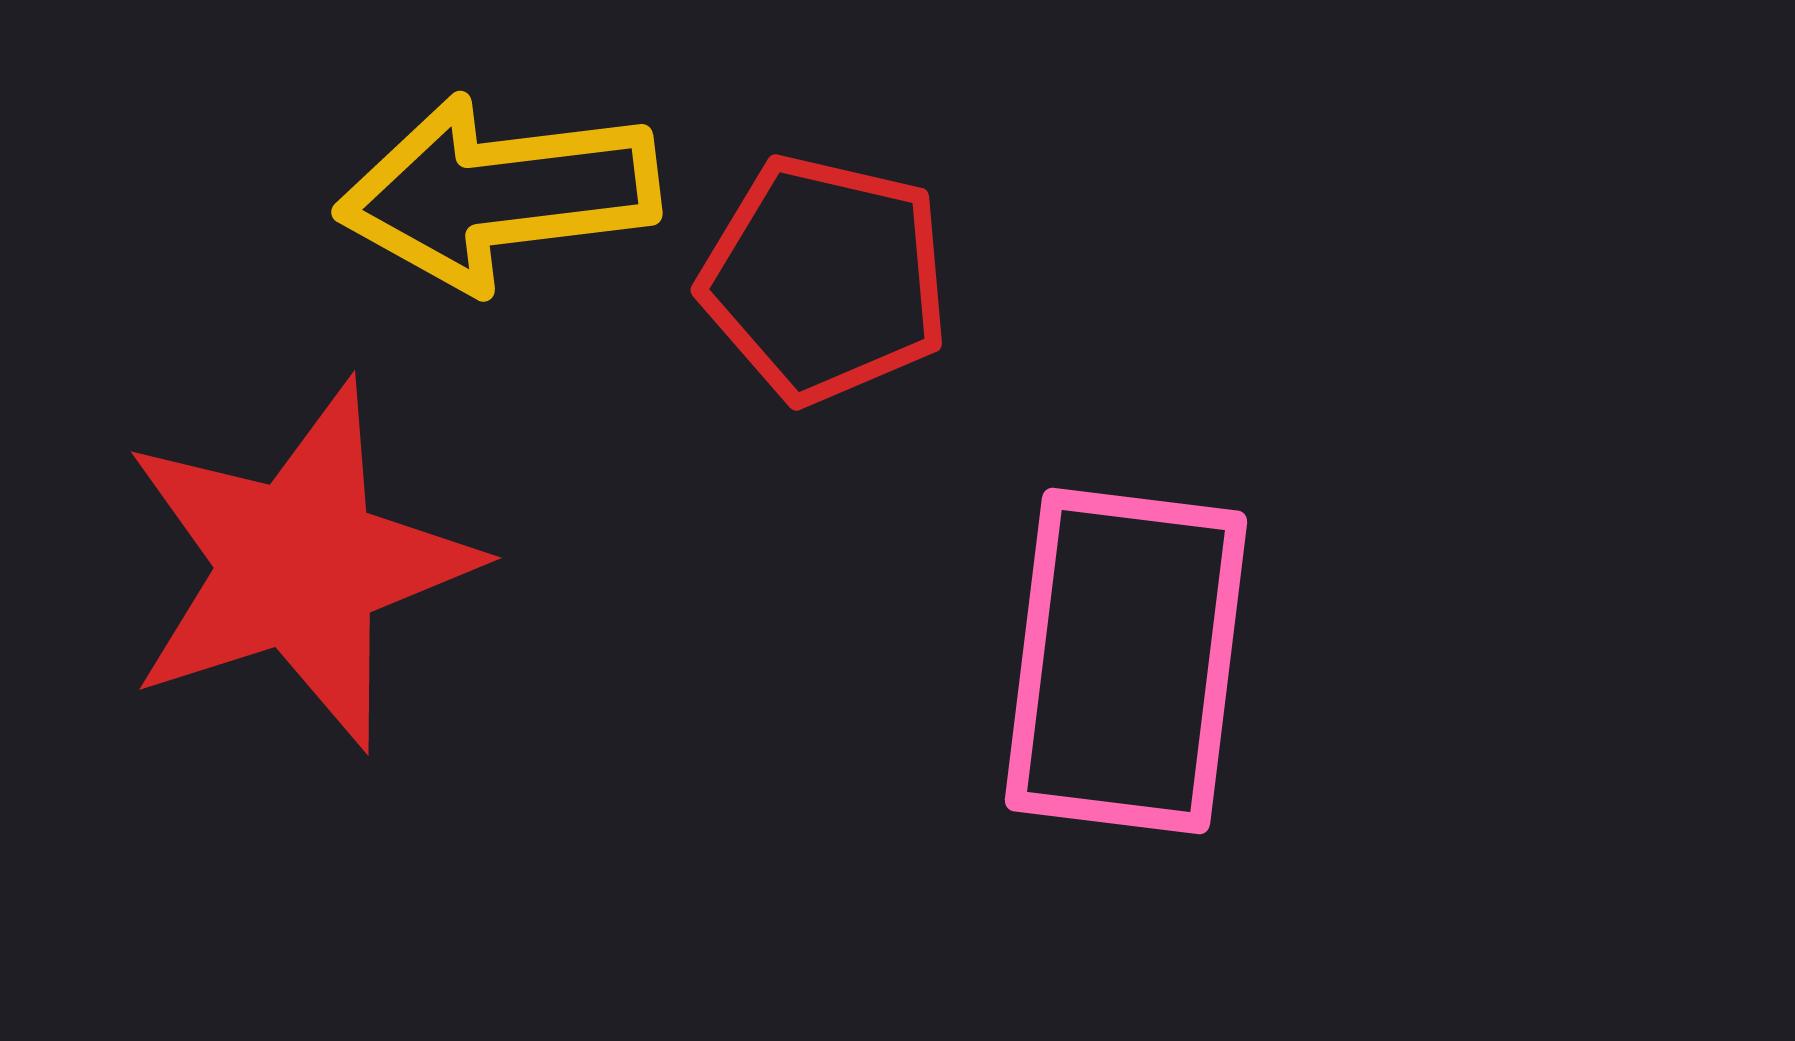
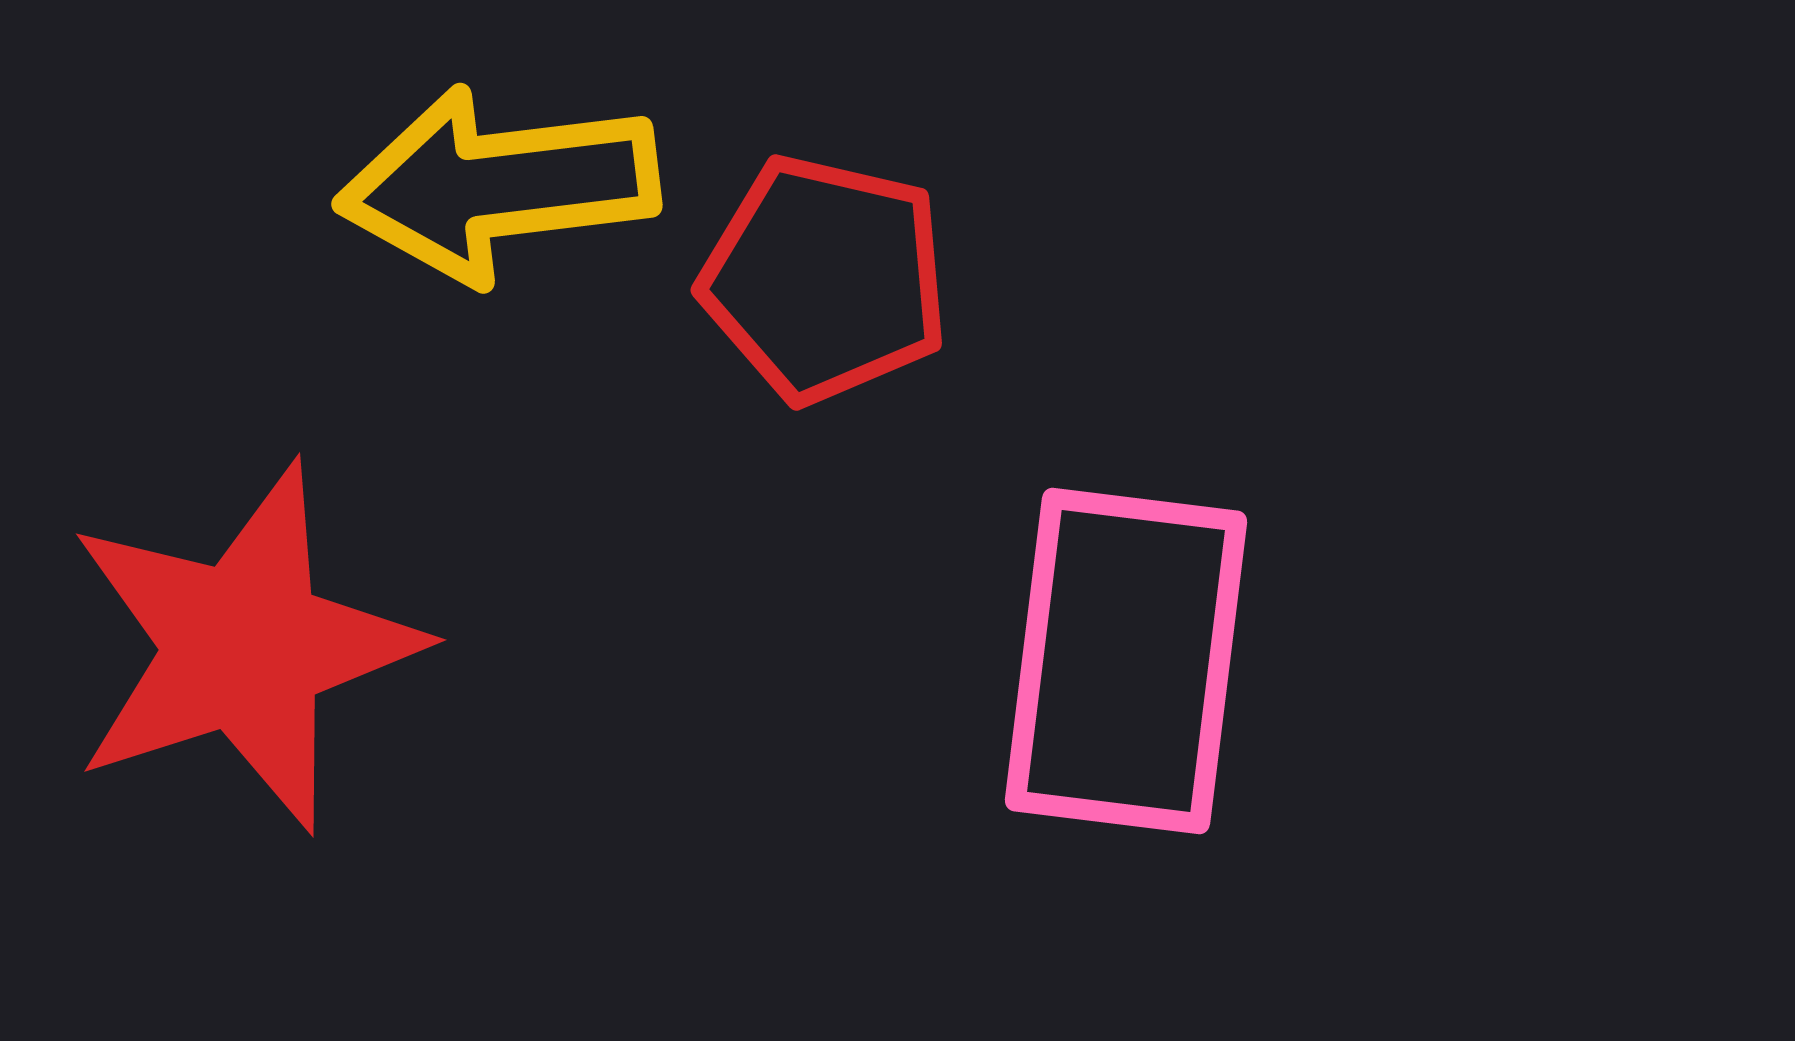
yellow arrow: moved 8 px up
red star: moved 55 px left, 82 px down
